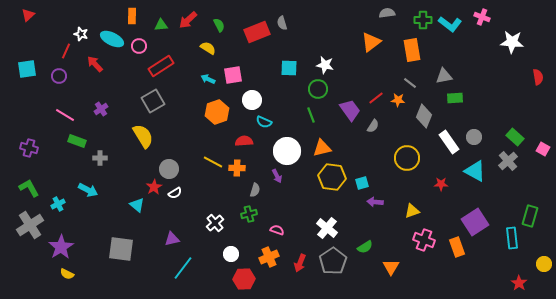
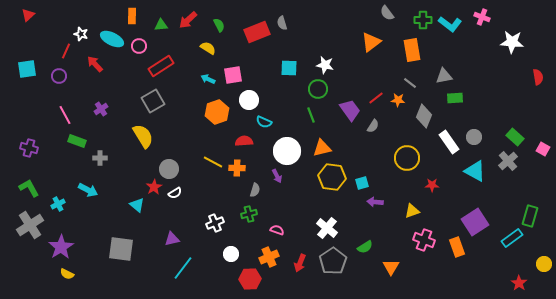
gray semicircle at (387, 13): rotated 119 degrees counterclockwise
white circle at (252, 100): moved 3 px left
pink line at (65, 115): rotated 30 degrees clockwise
red star at (441, 184): moved 9 px left, 1 px down
white cross at (215, 223): rotated 18 degrees clockwise
cyan rectangle at (512, 238): rotated 60 degrees clockwise
red hexagon at (244, 279): moved 6 px right
